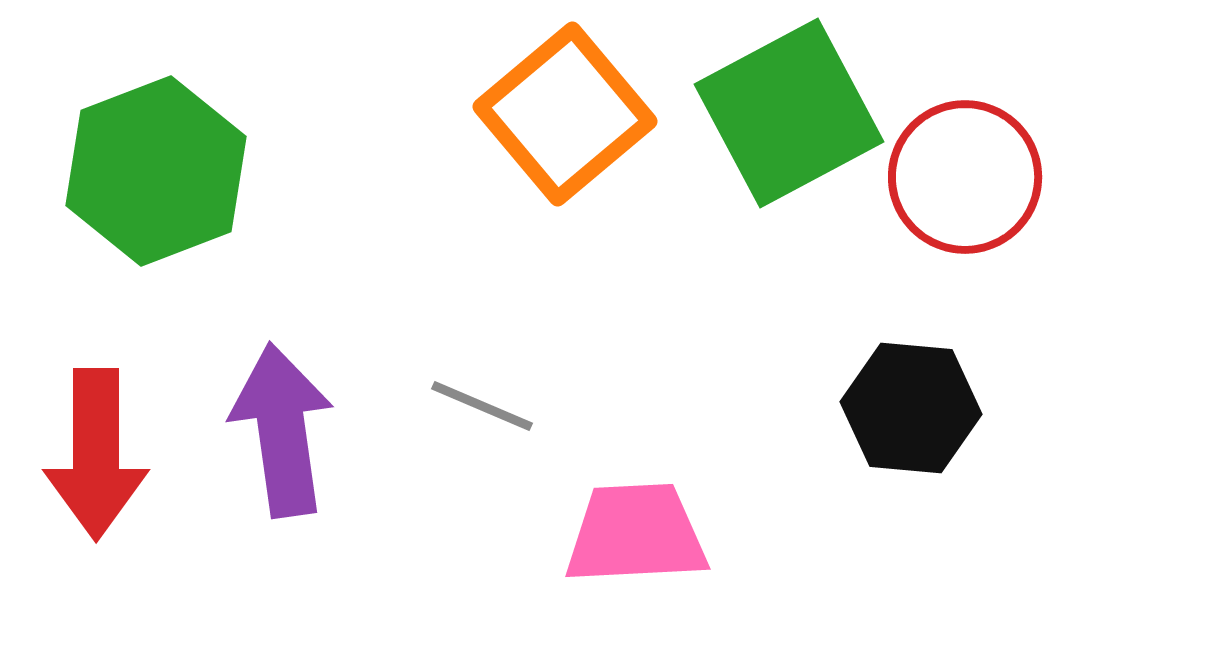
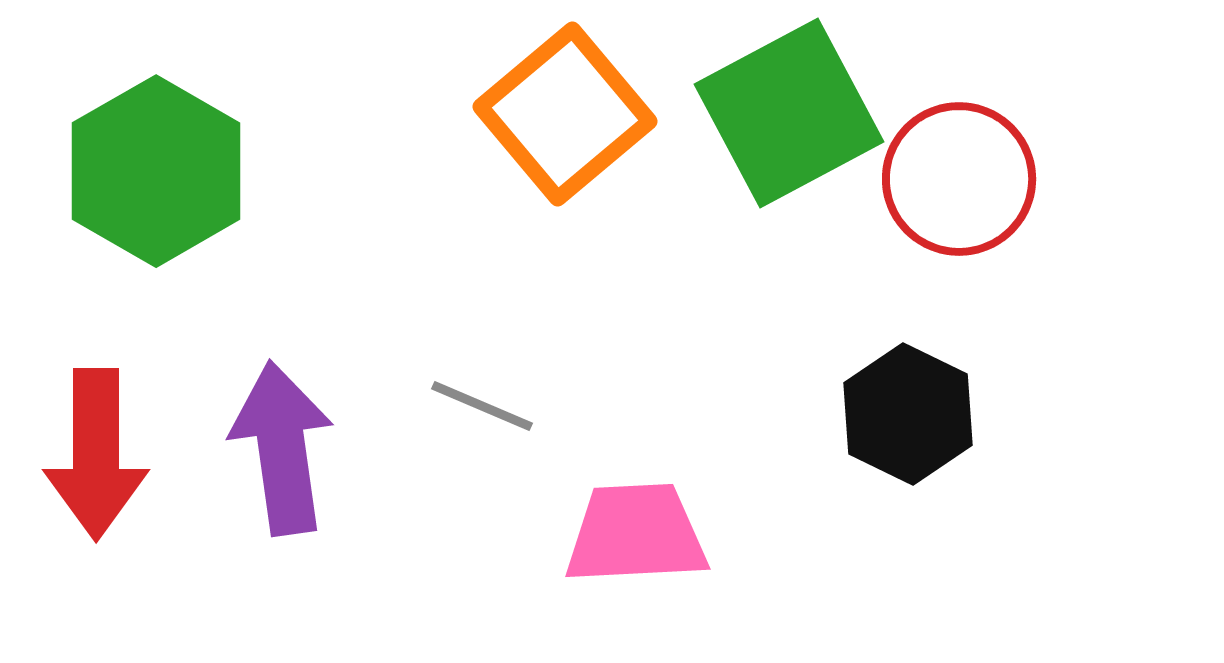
green hexagon: rotated 9 degrees counterclockwise
red circle: moved 6 px left, 2 px down
black hexagon: moved 3 px left, 6 px down; rotated 21 degrees clockwise
purple arrow: moved 18 px down
